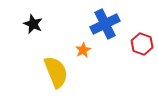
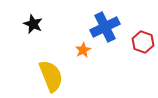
blue cross: moved 3 px down
red hexagon: moved 1 px right, 2 px up
yellow semicircle: moved 5 px left, 4 px down
